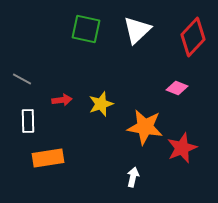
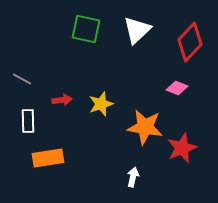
red diamond: moved 3 px left, 5 px down
